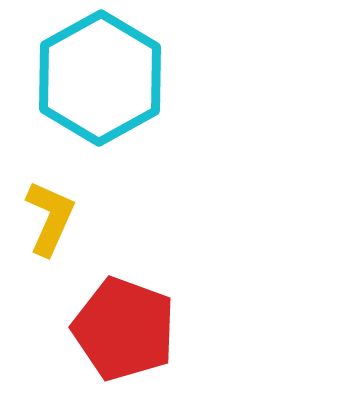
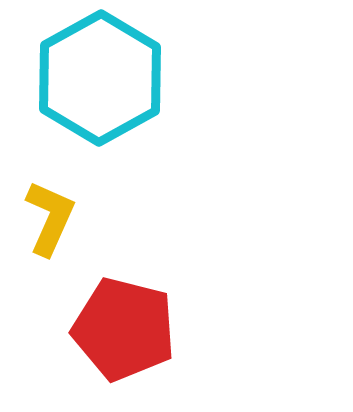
red pentagon: rotated 6 degrees counterclockwise
